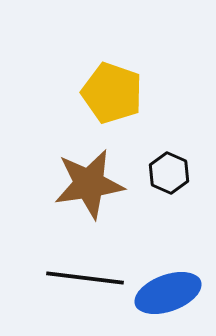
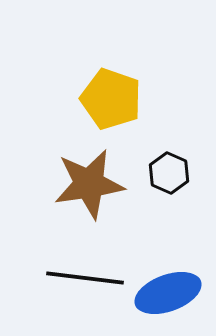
yellow pentagon: moved 1 px left, 6 px down
